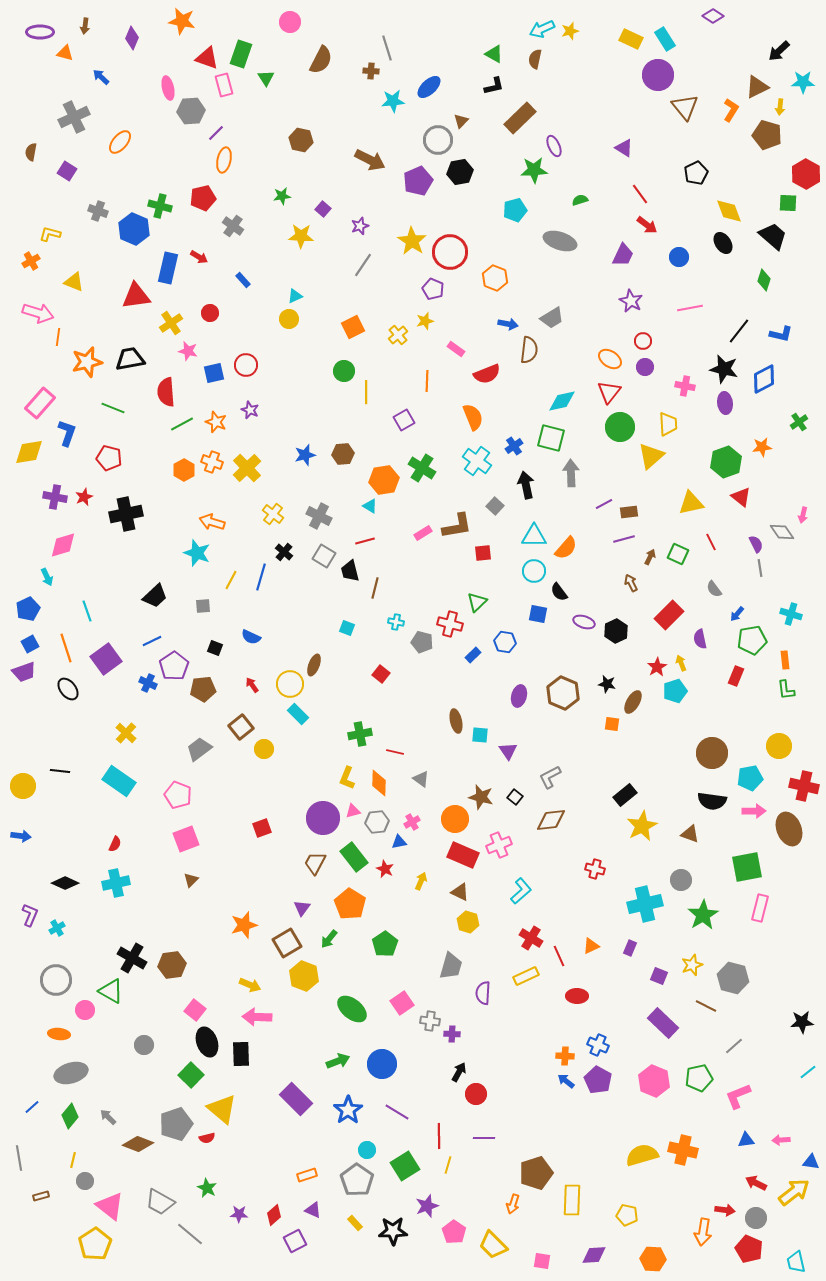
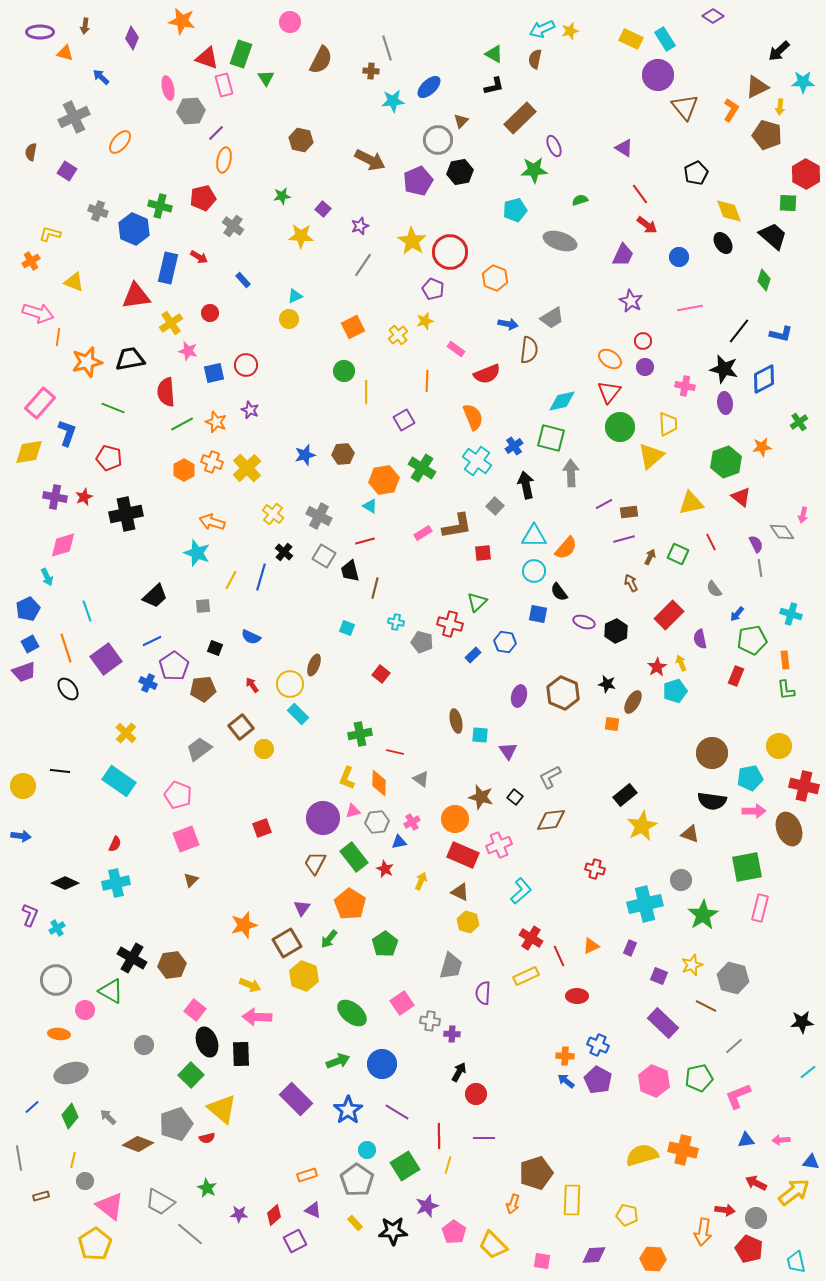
green ellipse at (352, 1009): moved 4 px down
